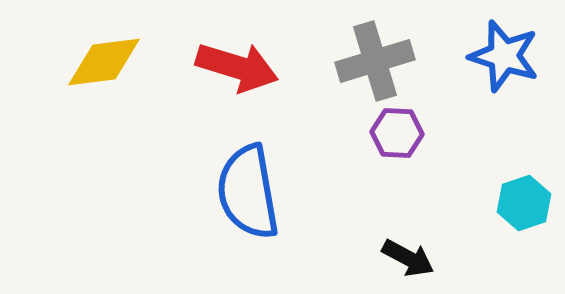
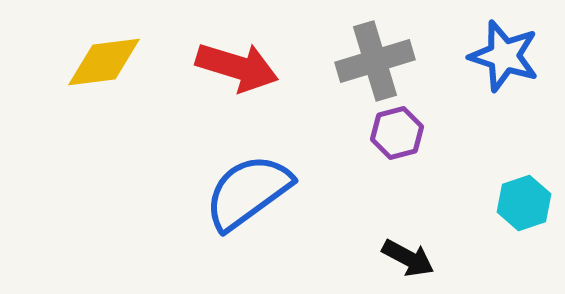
purple hexagon: rotated 18 degrees counterclockwise
blue semicircle: rotated 64 degrees clockwise
